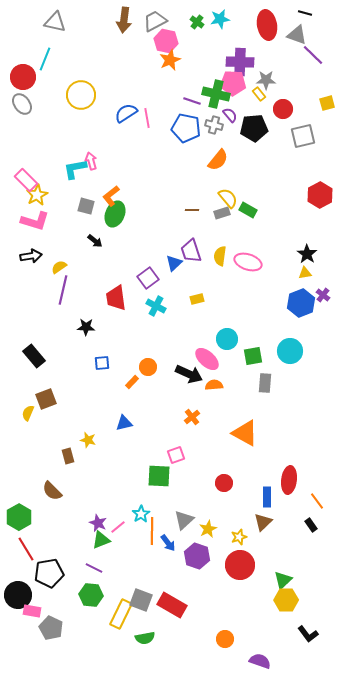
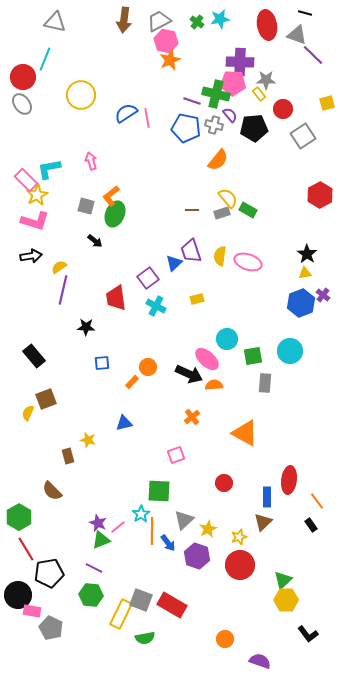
gray trapezoid at (155, 21): moved 4 px right
gray square at (303, 136): rotated 20 degrees counterclockwise
cyan L-shape at (75, 169): moved 26 px left
green square at (159, 476): moved 15 px down
